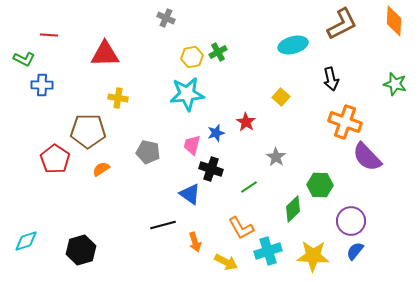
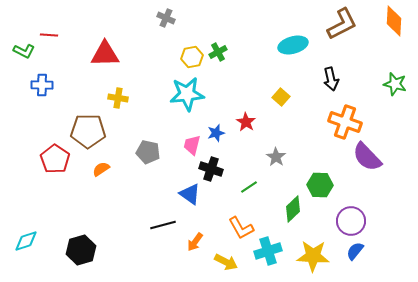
green L-shape: moved 8 px up
orange arrow: rotated 54 degrees clockwise
